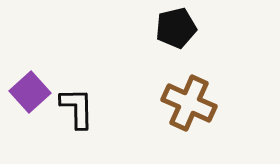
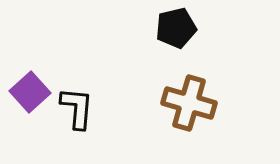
brown cross: rotated 8 degrees counterclockwise
black L-shape: rotated 6 degrees clockwise
